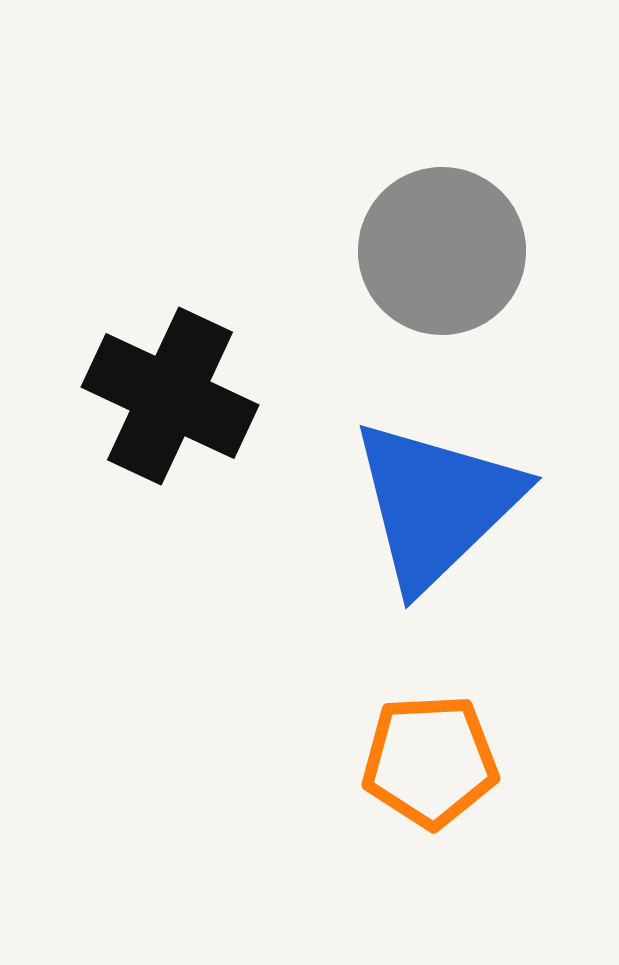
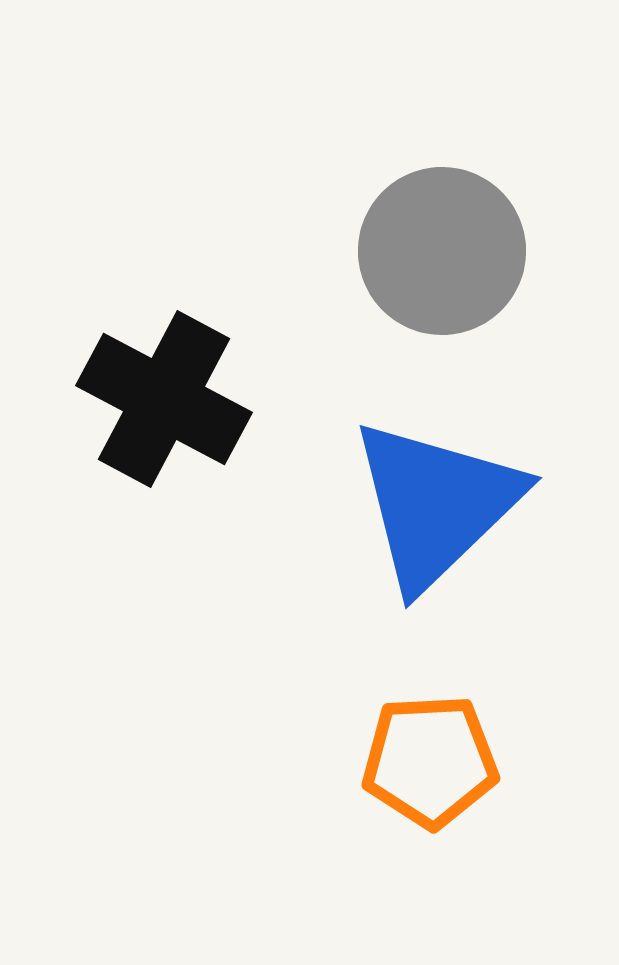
black cross: moved 6 px left, 3 px down; rotated 3 degrees clockwise
